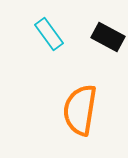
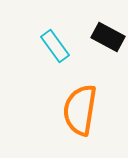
cyan rectangle: moved 6 px right, 12 px down
